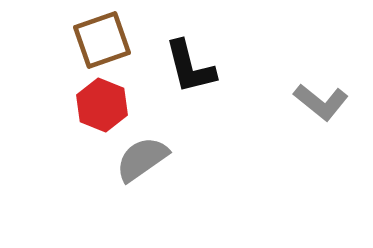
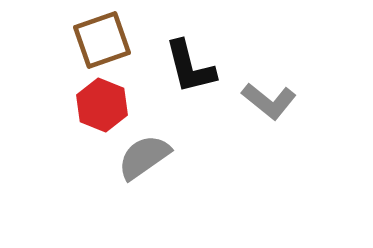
gray L-shape: moved 52 px left, 1 px up
gray semicircle: moved 2 px right, 2 px up
